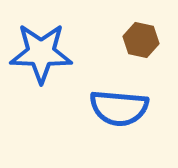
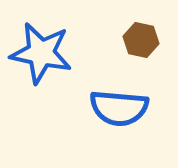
blue star: rotated 10 degrees clockwise
